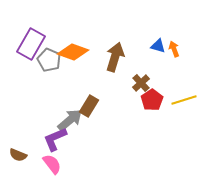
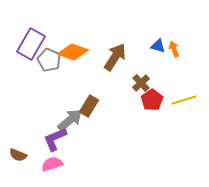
brown arrow: rotated 16 degrees clockwise
pink semicircle: rotated 70 degrees counterclockwise
